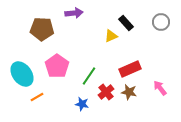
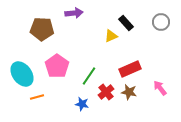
orange line: rotated 16 degrees clockwise
